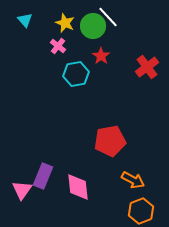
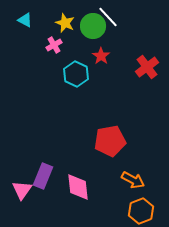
cyan triangle: rotated 21 degrees counterclockwise
pink cross: moved 4 px left, 1 px up; rotated 21 degrees clockwise
cyan hexagon: rotated 25 degrees counterclockwise
